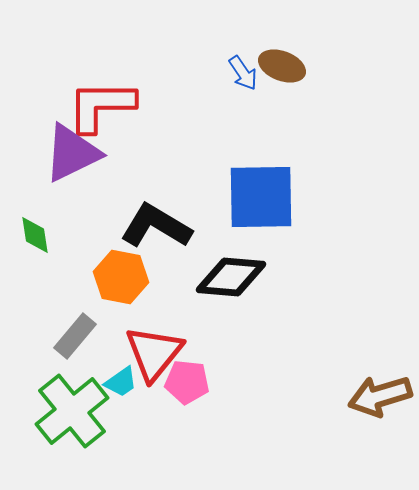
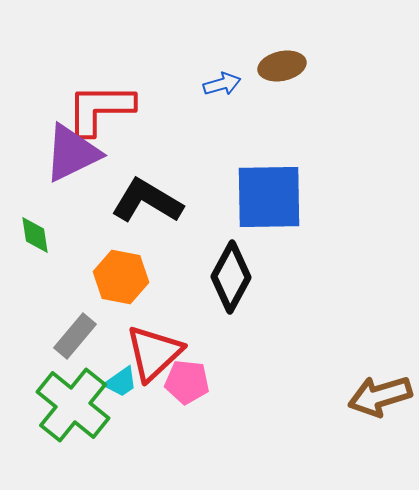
brown ellipse: rotated 33 degrees counterclockwise
blue arrow: moved 21 px left, 11 px down; rotated 72 degrees counterclockwise
red L-shape: moved 1 px left, 3 px down
blue square: moved 8 px right
black L-shape: moved 9 px left, 25 px up
black diamond: rotated 66 degrees counterclockwise
red triangle: rotated 8 degrees clockwise
green cross: moved 1 px right, 6 px up; rotated 12 degrees counterclockwise
